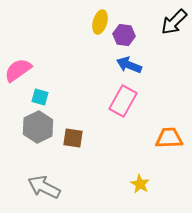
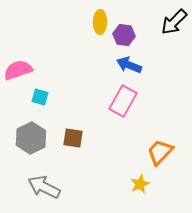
yellow ellipse: rotated 15 degrees counterclockwise
pink semicircle: rotated 16 degrees clockwise
gray hexagon: moved 7 px left, 11 px down
orange trapezoid: moved 9 px left, 14 px down; rotated 44 degrees counterclockwise
yellow star: rotated 18 degrees clockwise
